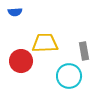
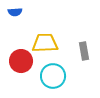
cyan circle: moved 16 px left
